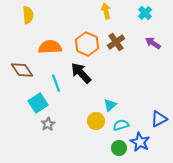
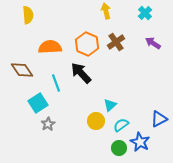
cyan semicircle: rotated 21 degrees counterclockwise
